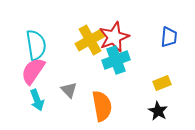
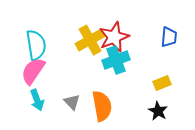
gray triangle: moved 3 px right, 12 px down
